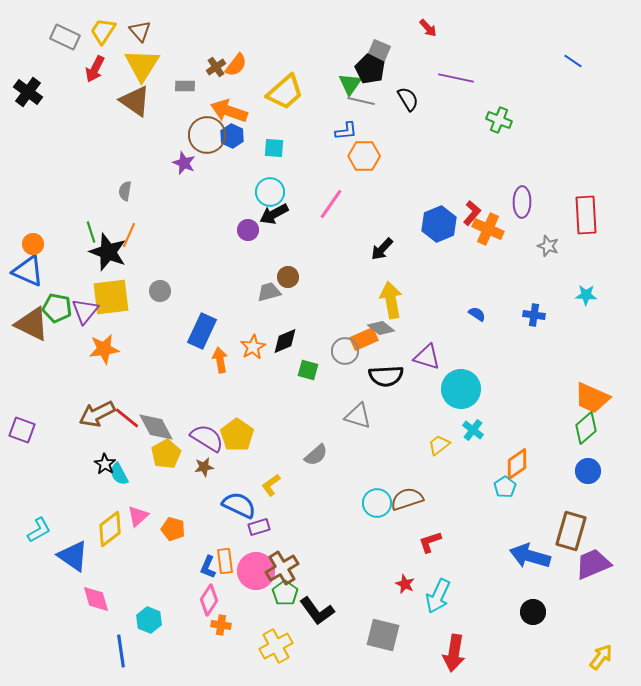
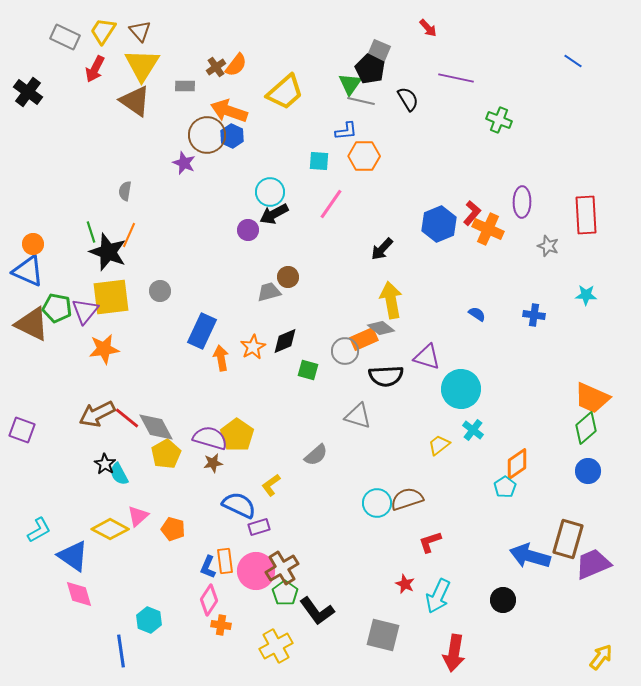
cyan square at (274, 148): moved 45 px right, 13 px down
orange arrow at (220, 360): moved 1 px right, 2 px up
purple semicircle at (207, 438): moved 3 px right; rotated 16 degrees counterclockwise
brown star at (204, 467): moved 9 px right, 4 px up
yellow diamond at (110, 529): rotated 66 degrees clockwise
brown rectangle at (571, 531): moved 3 px left, 8 px down
pink diamond at (96, 599): moved 17 px left, 5 px up
black circle at (533, 612): moved 30 px left, 12 px up
